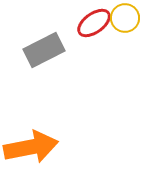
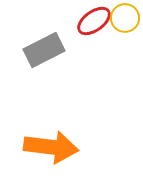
red ellipse: moved 2 px up
orange arrow: moved 20 px right; rotated 18 degrees clockwise
